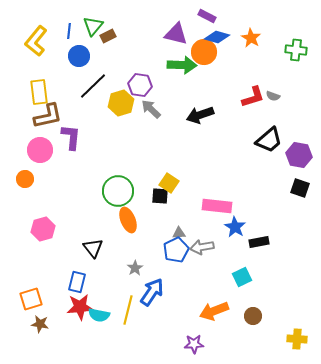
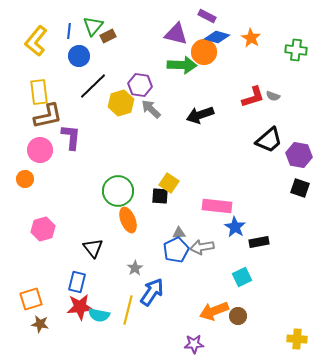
brown circle at (253, 316): moved 15 px left
